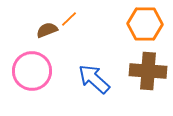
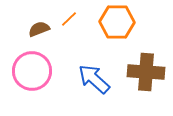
orange hexagon: moved 28 px left, 2 px up
brown semicircle: moved 8 px left, 1 px up
brown cross: moved 2 px left, 1 px down
